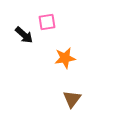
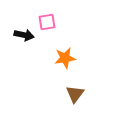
black arrow: rotated 30 degrees counterclockwise
brown triangle: moved 3 px right, 5 px up
